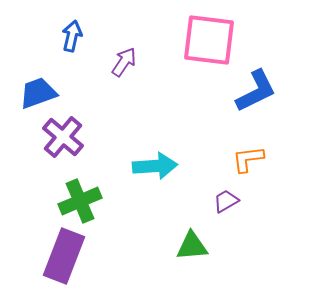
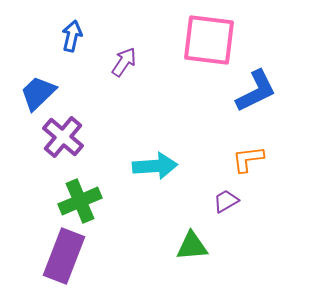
blue trapezoid: rotated 24 degrees counterclockwise
